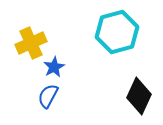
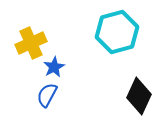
blue semicircle: moved 1 px left, 1 px up
